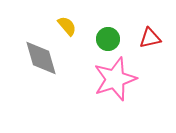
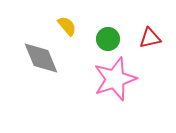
gray diamond: rotated 6 degrees counterclockwise
